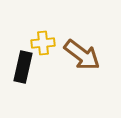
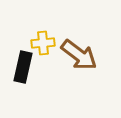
brown arrow: moved 3 px left
